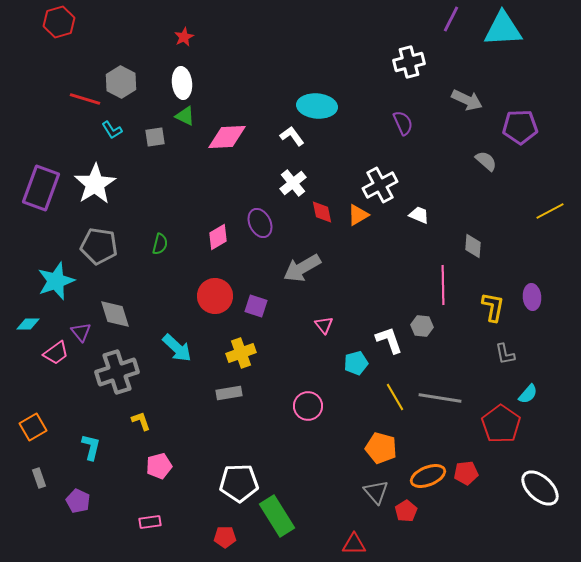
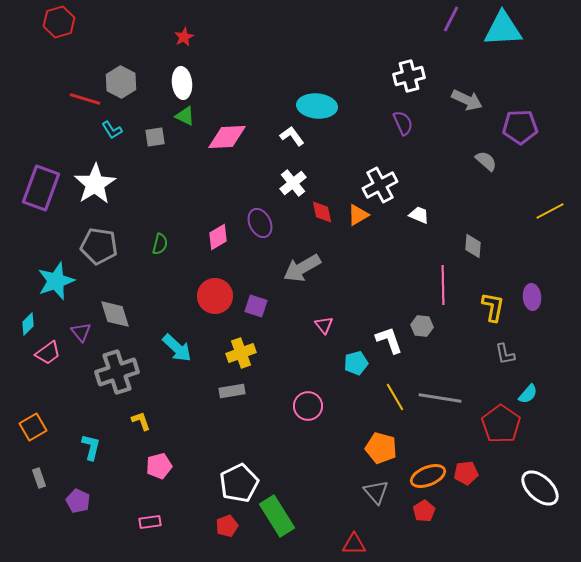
white cross at (409, 62): moved 14 px down
cyan diamond at (28, 324): rotated 45 degrees counterclockwise
pink trapezoid at (56, 353): moved 8 px left
gray rectangle at (229, 393): moved 3 px right, 2 px up
white pentagon at (239, 483): rotated 24 degrees counterclockwise
red pentagon at (406, 511): moved 18 px right
red pentagon at (225, 537): moved 2 px right, 11 px up; rotated 20 degrees counterclockwise
